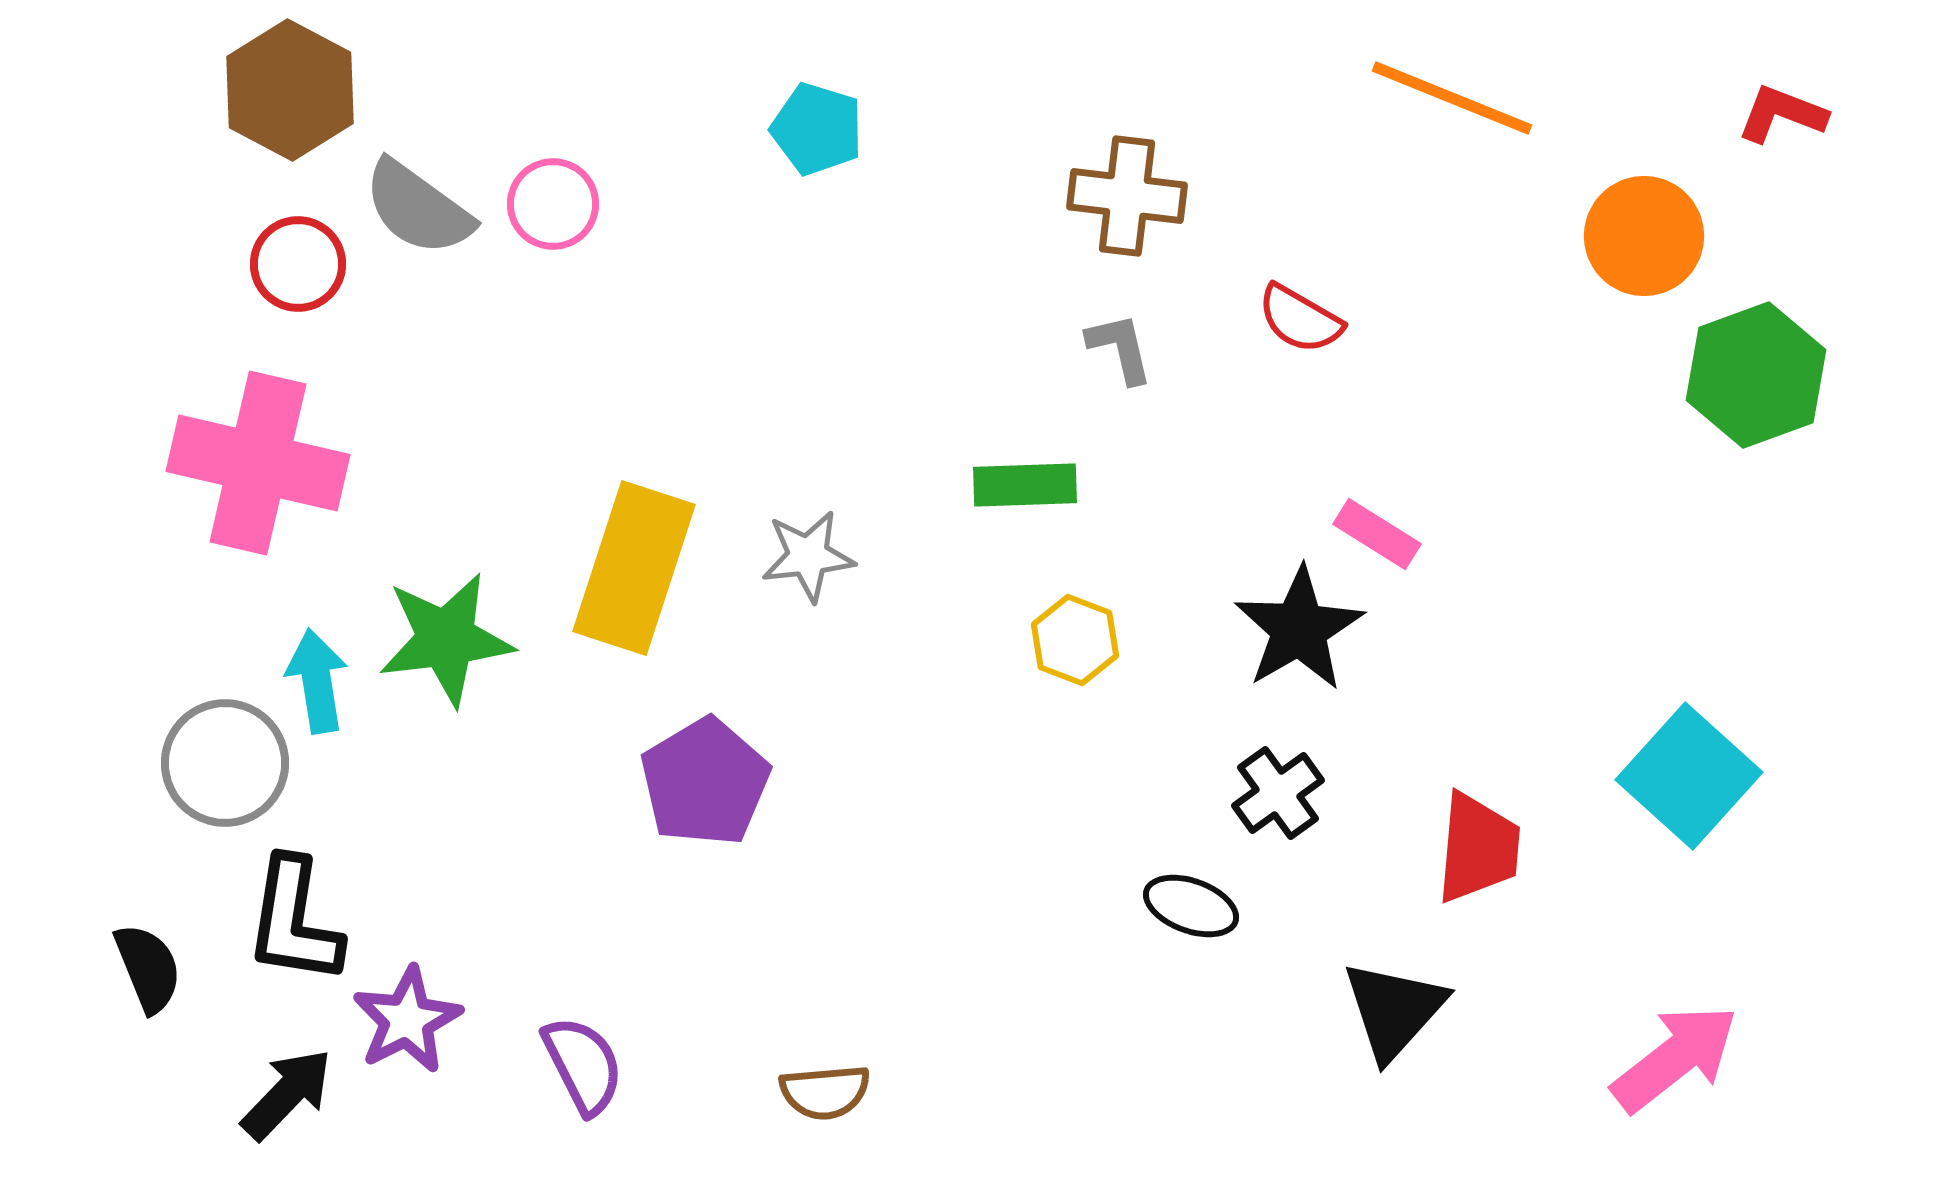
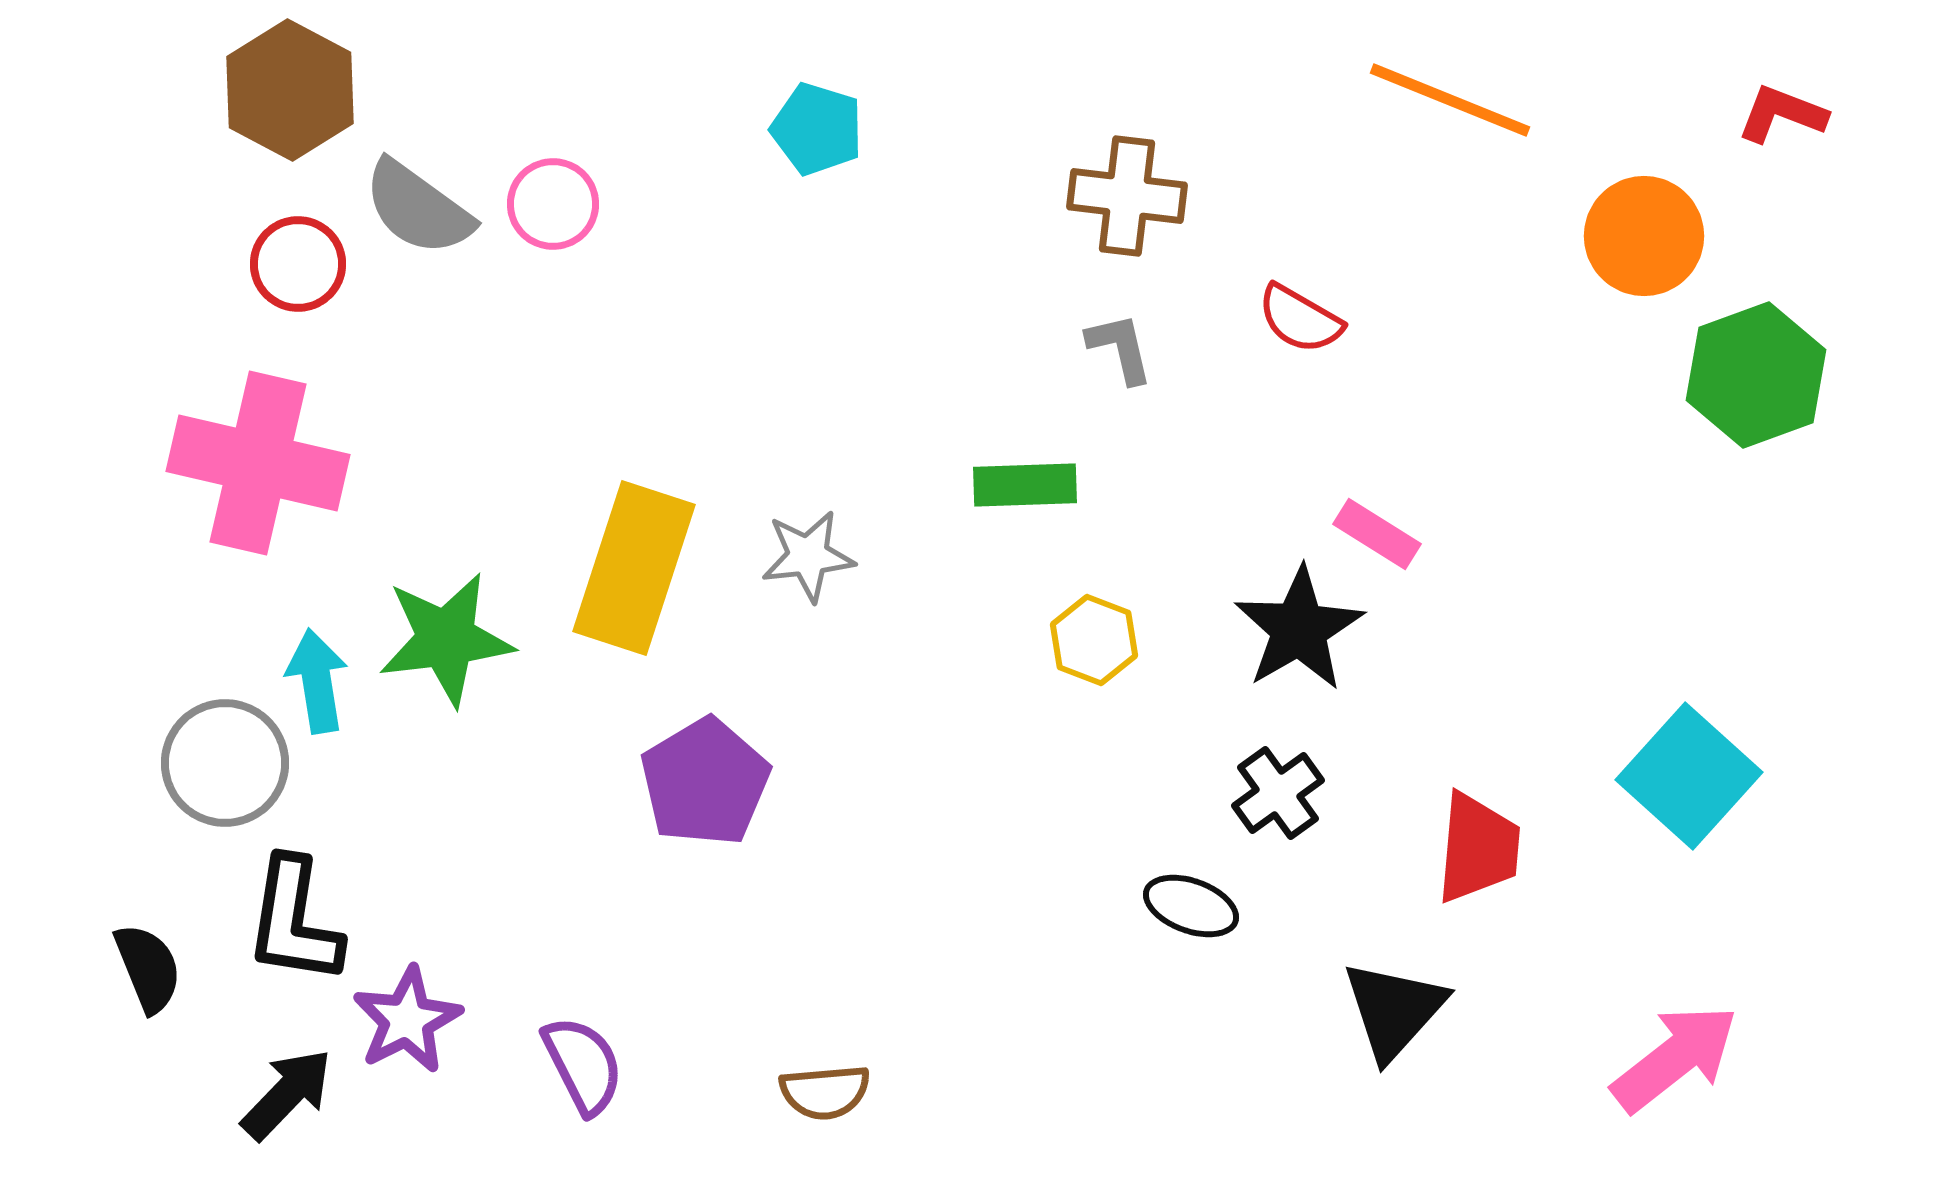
orange line: moved 2 px left, 2 px down
yellow hexagon: moved 19 px right
